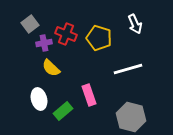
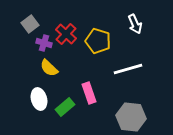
red cross: rotated 20 degrees clockwise
yellow pentagon: moved 1 px left, 3 px down
purple cross: rotated 28 degrees clockwise
yellow semicircle: moved 2 px left
pink rectangle: moved 2 px up
green rectangle: moved 2 px right, 4 px up
gray hexagon: rotated 8 degrees counterclockwise
